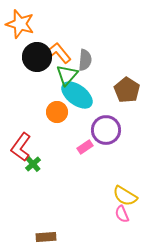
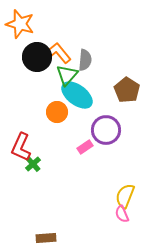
red L-shape: rotated 12 degrees counterclockwise
yellow semicircle: rotated 80 degrees clockwise
brown rectangle: moved 1 px down
